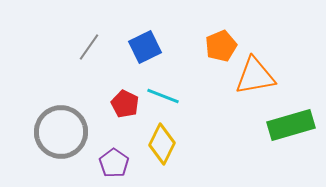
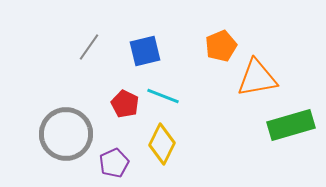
blue square: moved 4 px down; rotated 12 degrees clockwise
orange triangle: moved 2 px right, 2 px down
gray circle: moved 5 px right, 2 px down
purple pentagon: rotated 12 degrees clockwise
